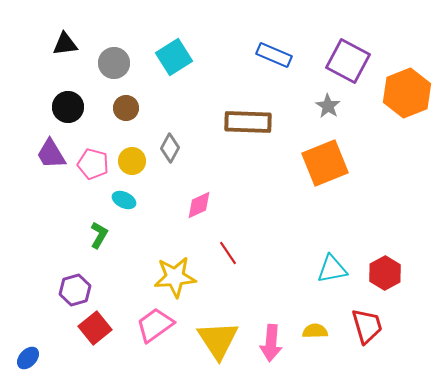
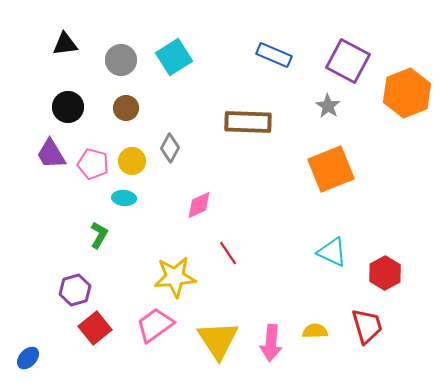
gray circle: moved 7 px right, 3 px up
orange square: moved 6 px right, 6 px down
cyan ellipse: moved 2 px up; rotated 20 degrees counterclockwise
cyan triangle: moved 17 px up; rotated 36 degrees clockwise
